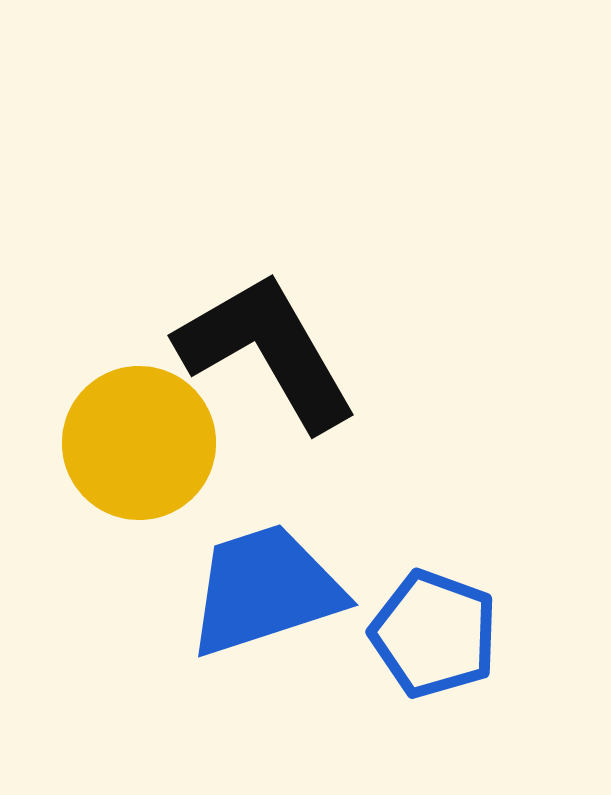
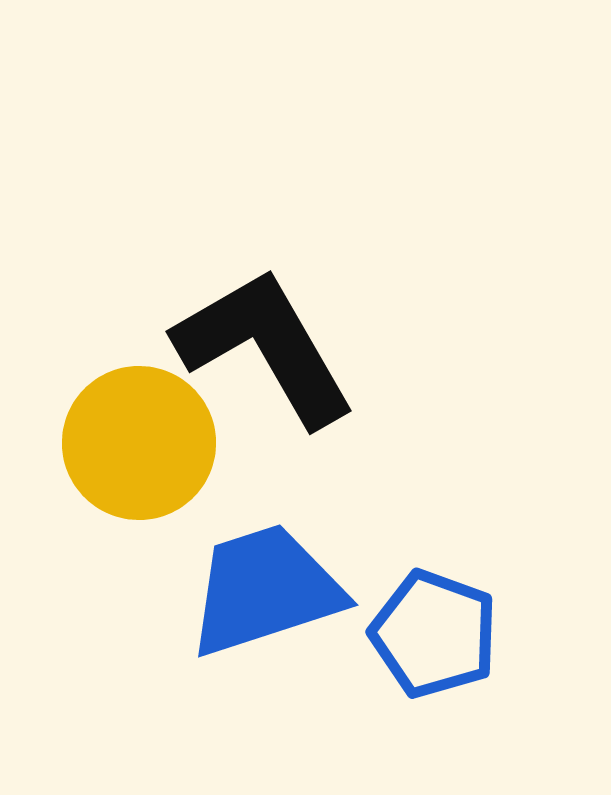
black L-shape: moved 2 px left, 4 px up
